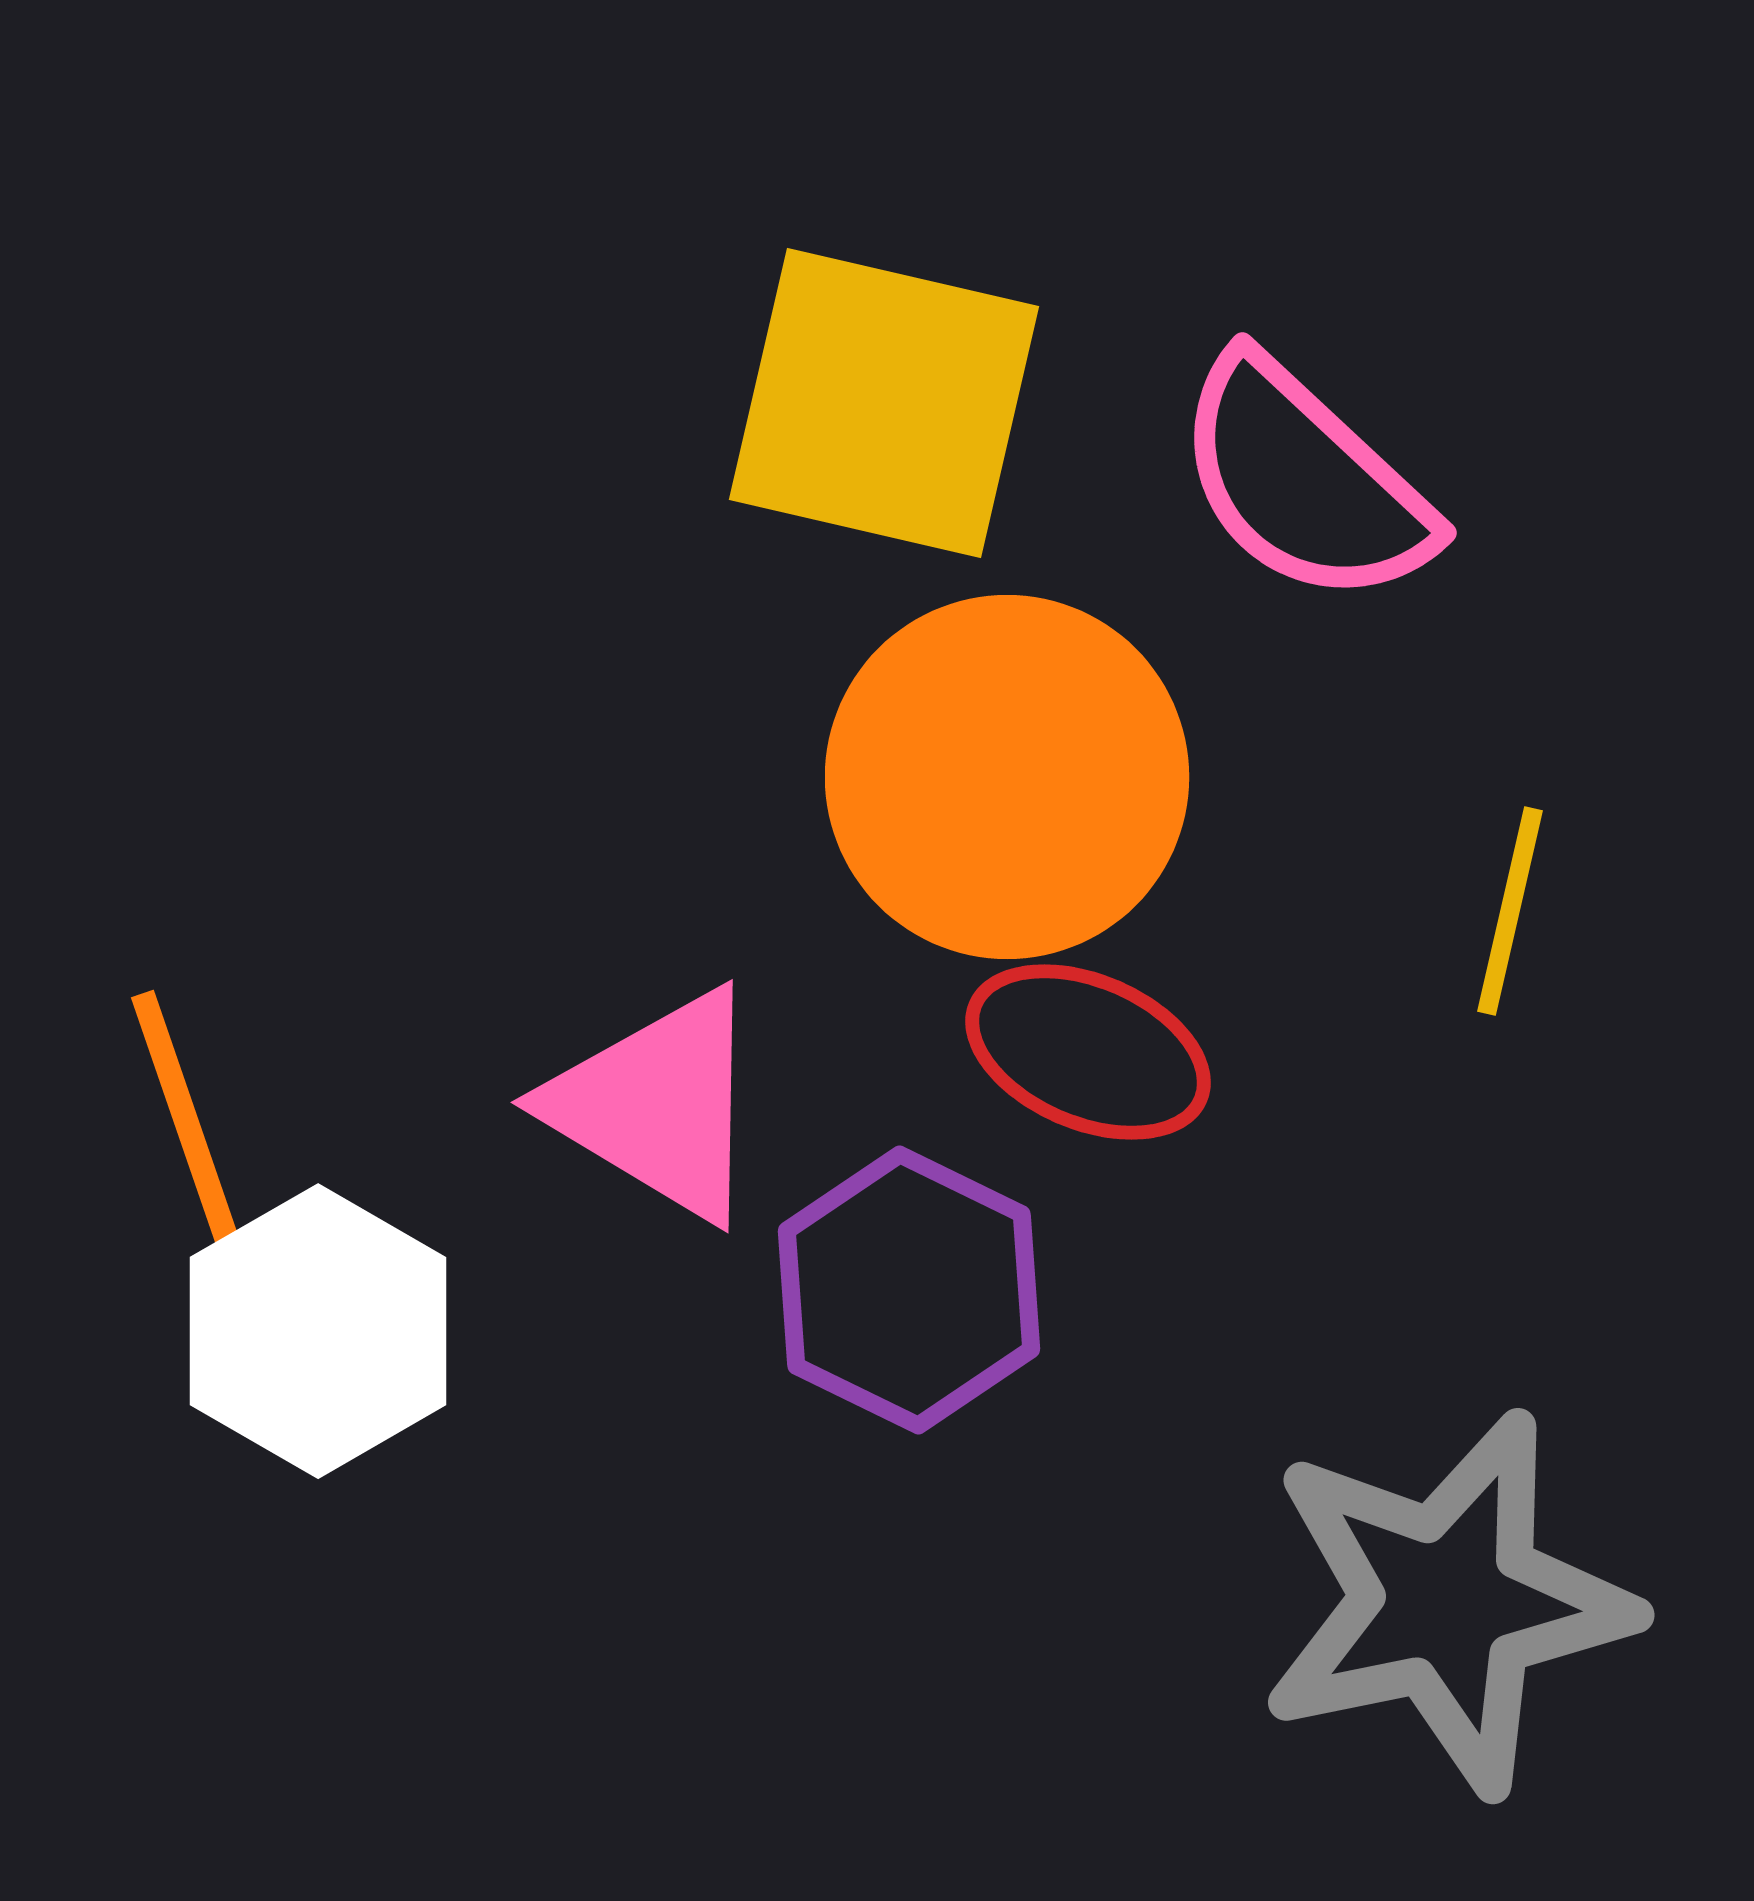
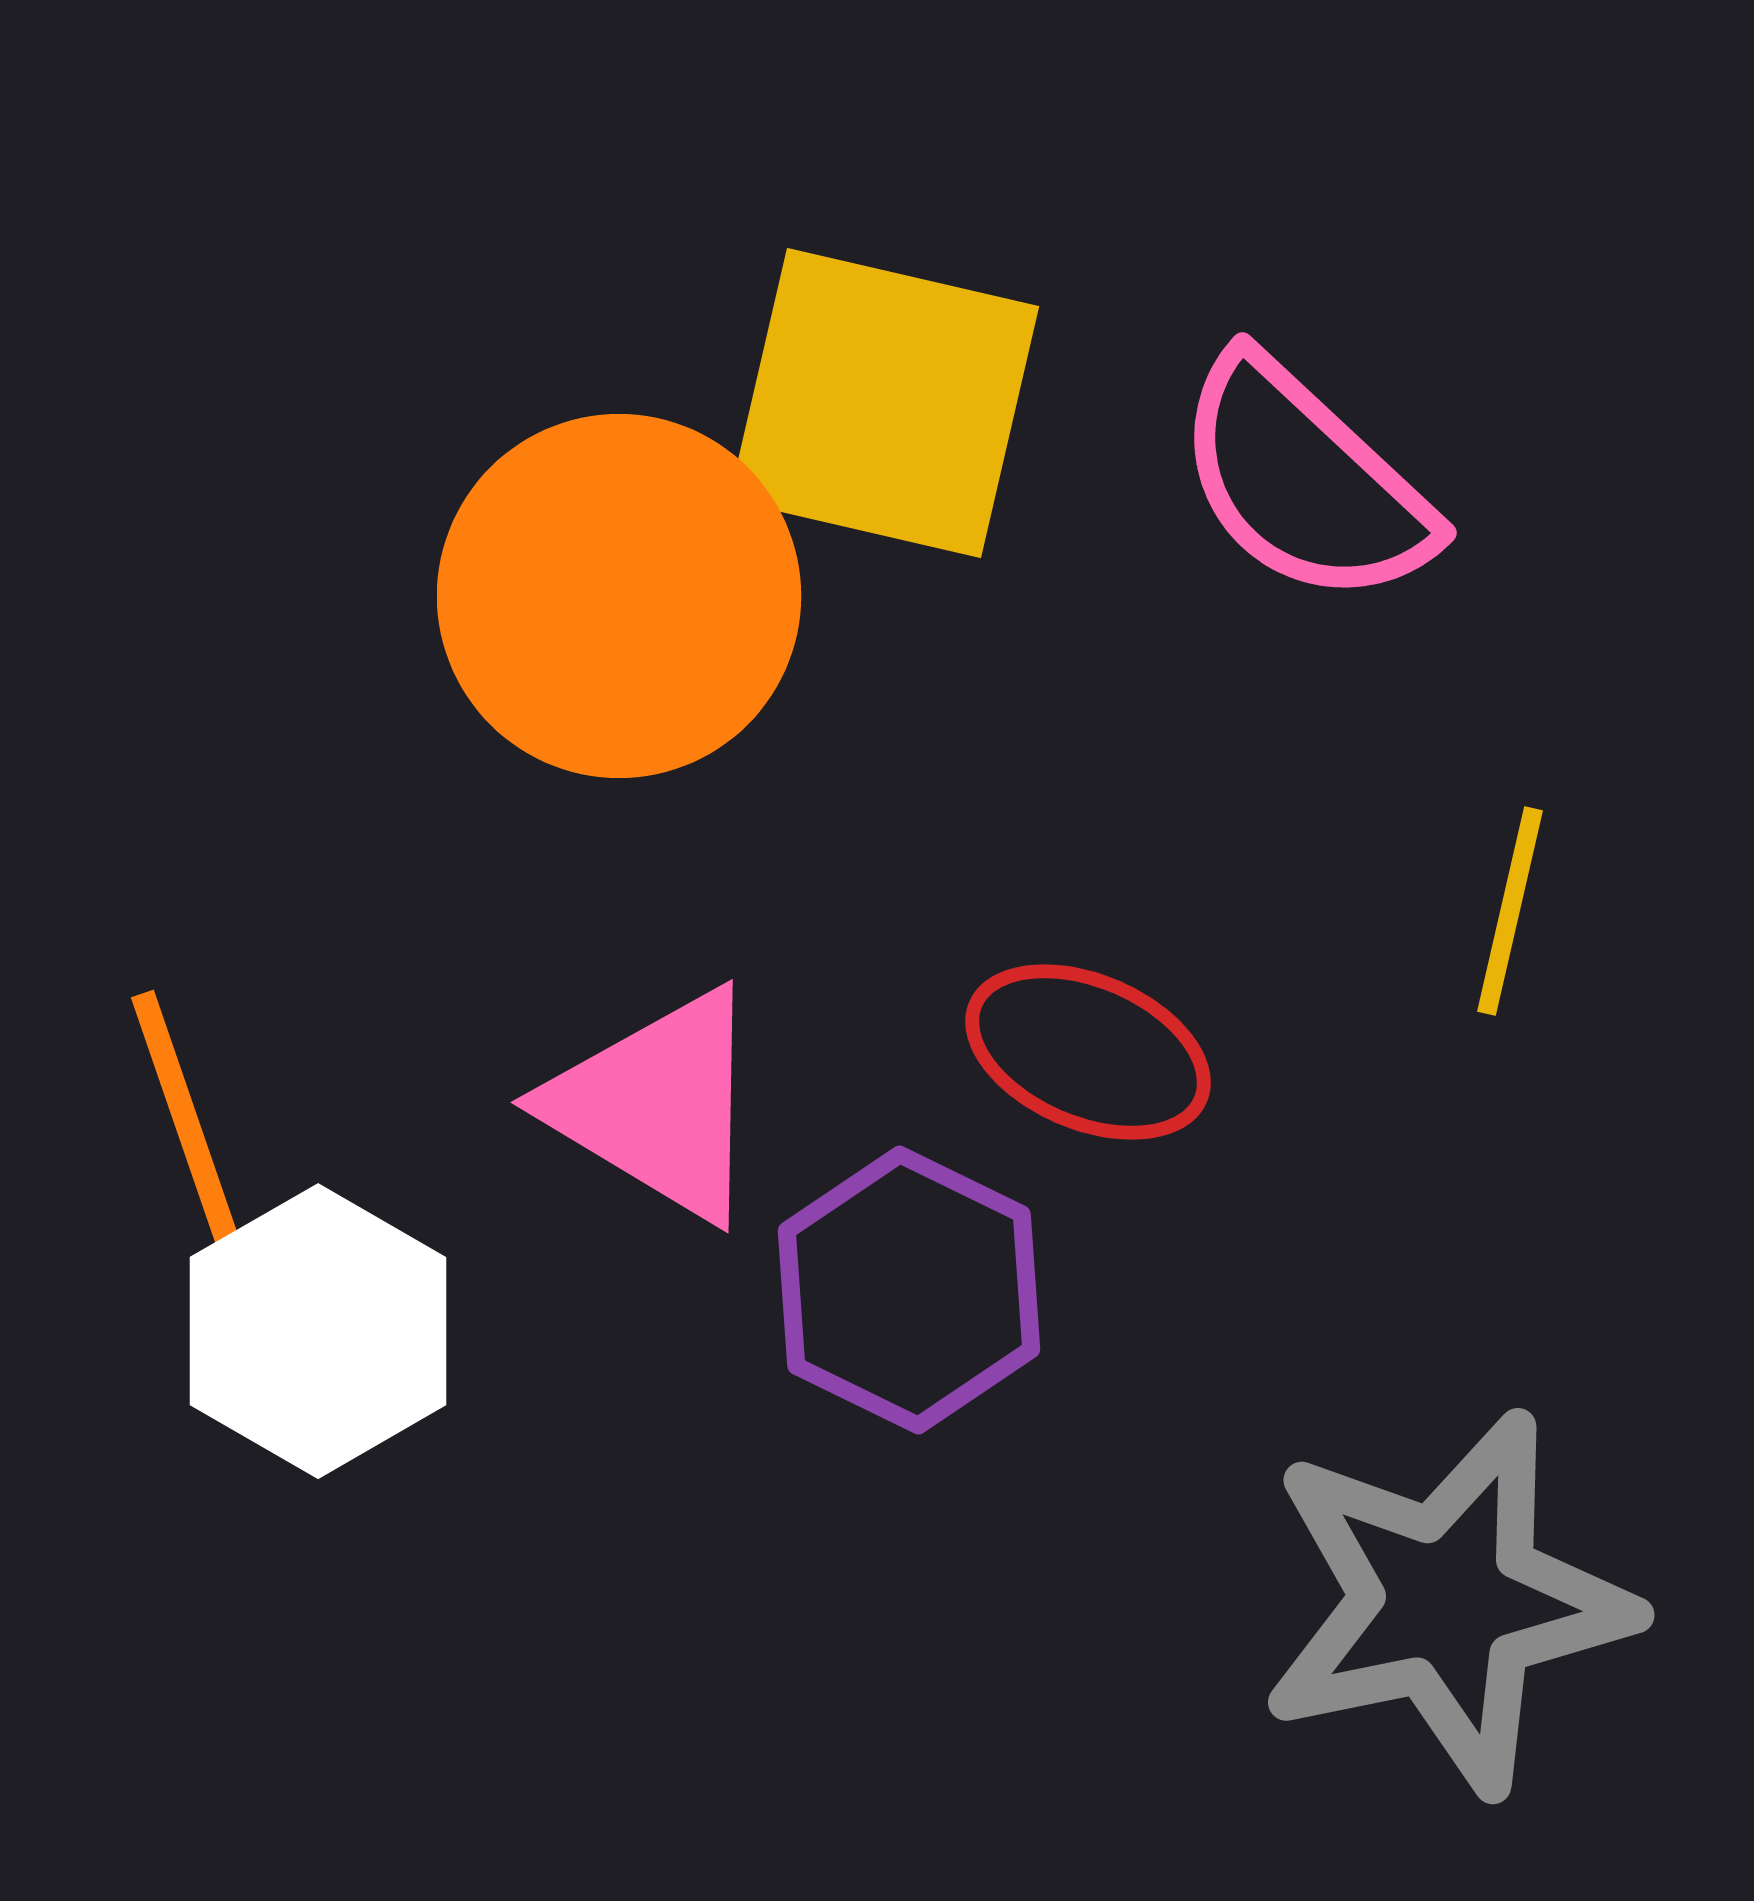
orange circle: moved 388 px left, 181 px up
